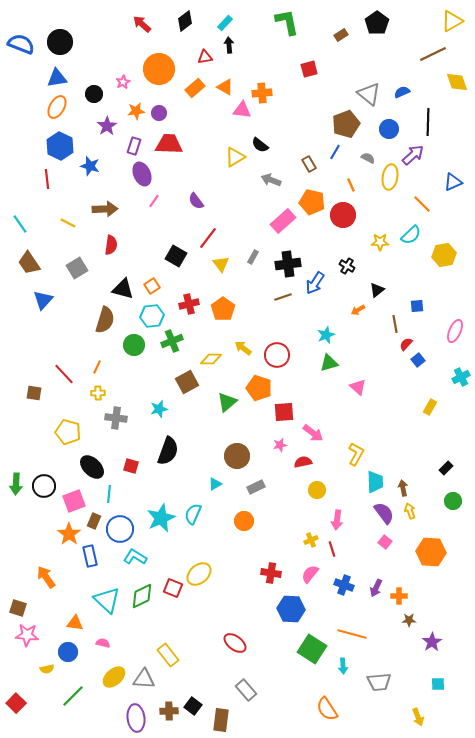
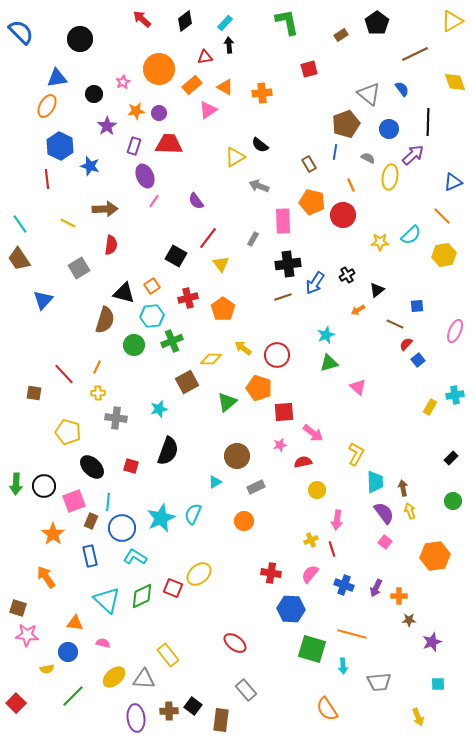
red arrow at (142, 24): moved 5 px up
black circle at (60, 42): moved 20 px right, 3 px up
blue semicircle at (21, 44): moved 12 px up; rotated 24 degrees clockwise
brown line at (433, 54): moved 18 px left
yellow diamond at (457, 82): moved 2 px left
orange rectangle at (195, 88): moved 3 px left, 3 px up
blue semicircle at (402, 92): moved 3 px up; rotated 77 degrees clockwise
orange ellipse at (57, 107): moved 10 px left, 1 px up
pink triangle at (242, 110): moved 34 px left; rotated 42 degrees counterclockwise
blue line at (335, 152): rotated 21 degrees counterclockwise
purple ellipse at (142, 174): moved 3 px right, 2 px down
gray arrow at (271, 180): moved 12 px left, 6 px down
orange line at (422, 204): moved 20 px right, 12 px down
pink rectangle at (283, 221): rotated 50 degrees counterclockwise
gray rectangle at (253, 257): moved 18 px up
brown trapezoid at (29, 263): moved 10 px left, 4 px up
black cross at (347, 266): moved 9 px down; rotated 28 degrees clockwise
gray square at (77, 268): moved 2 px right
black triangle at (123, 289): moved 1 px right, 4 px down
red cross at (189, 304): moved 1 px left, 6 px up
brown line at (395, 324): rotated 54 degrees counterclockwise
cyan cross at (461, 377): moved 6 px left, 18 px down; rotated 18 degrees clockwise
black rectangle at (446, 468): moved 5 px right, 10 px up
cyan triangle at (215, 484): moved 2 px up
cyan line at (109, 494): moved 1 px left, 8 px down
brown rectangle at (94, 521): moved 3 px left
blue circle at (120, 529): moved 2 px right, 1 px up
orange star at (69, 534): moved 16 px left
orange hexagon at (431, 552): moved 4 px right, 4 px down; rotated 12 degrees counterclockwise
purple star at (432, 642): rotated 12 degrees clockwise
green square at (312, 649): rotated 16 degrees counterclockwise
